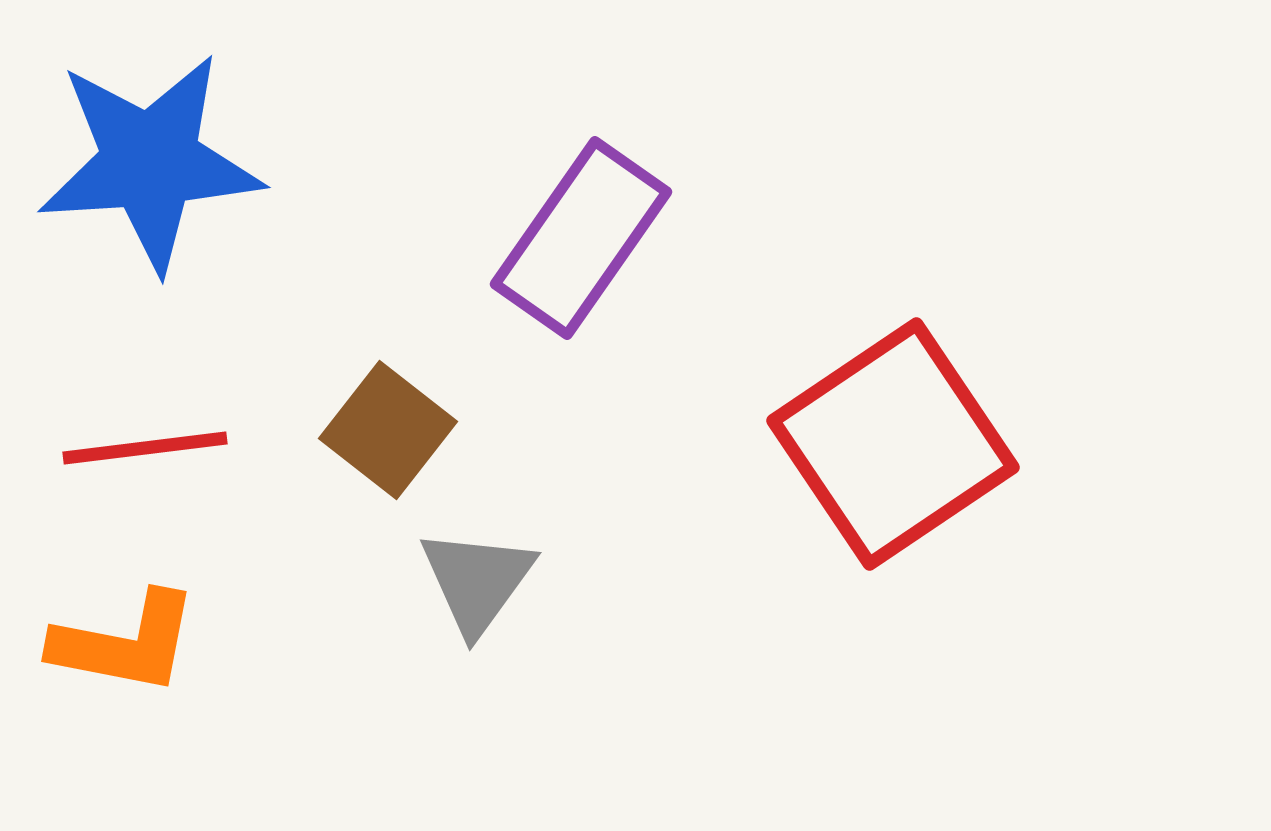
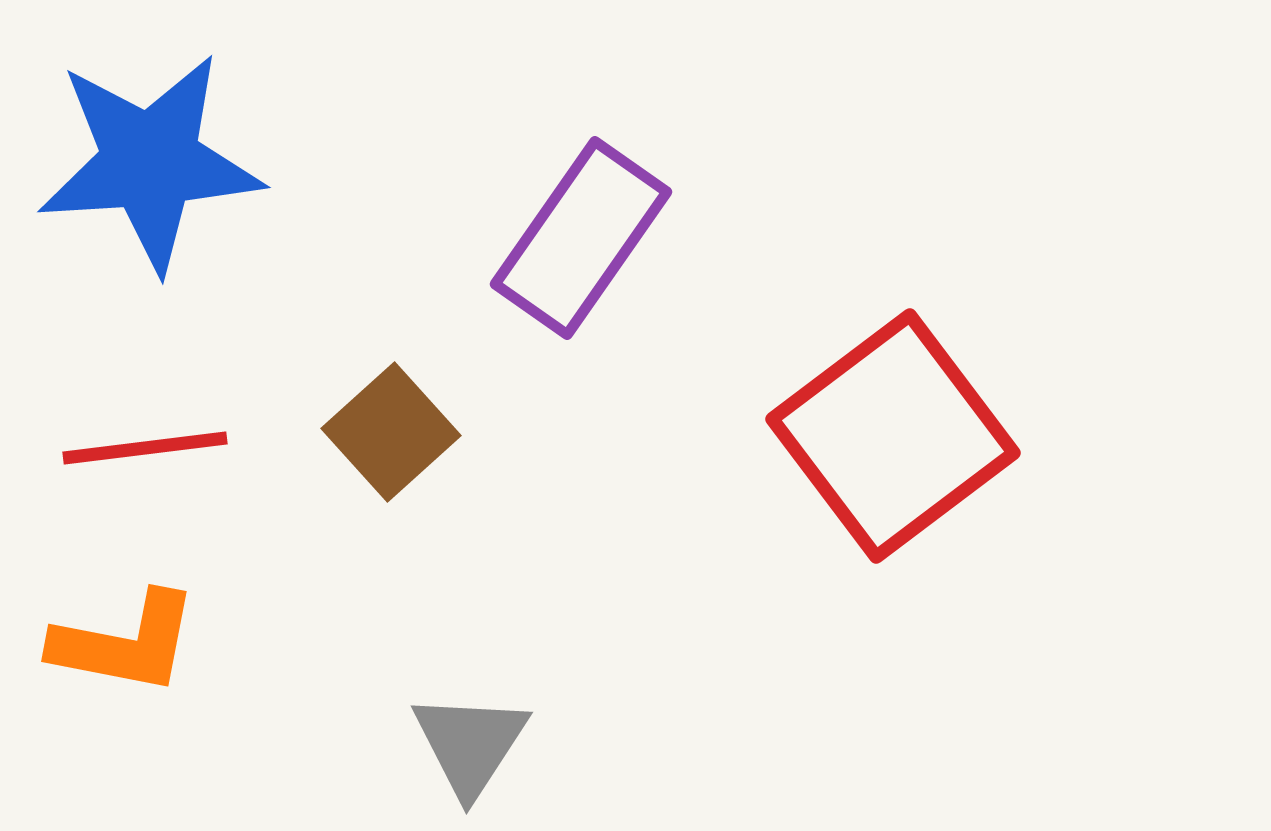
brown square: moved 3 px right, 2 px down; rotated 10 degrees clockwise
red square: moved 8 px up; rotated 3 degrees counterclockwise
gray triangle: moved 7 px left, 163 px down; rotated 3 degrees counterclockwise
